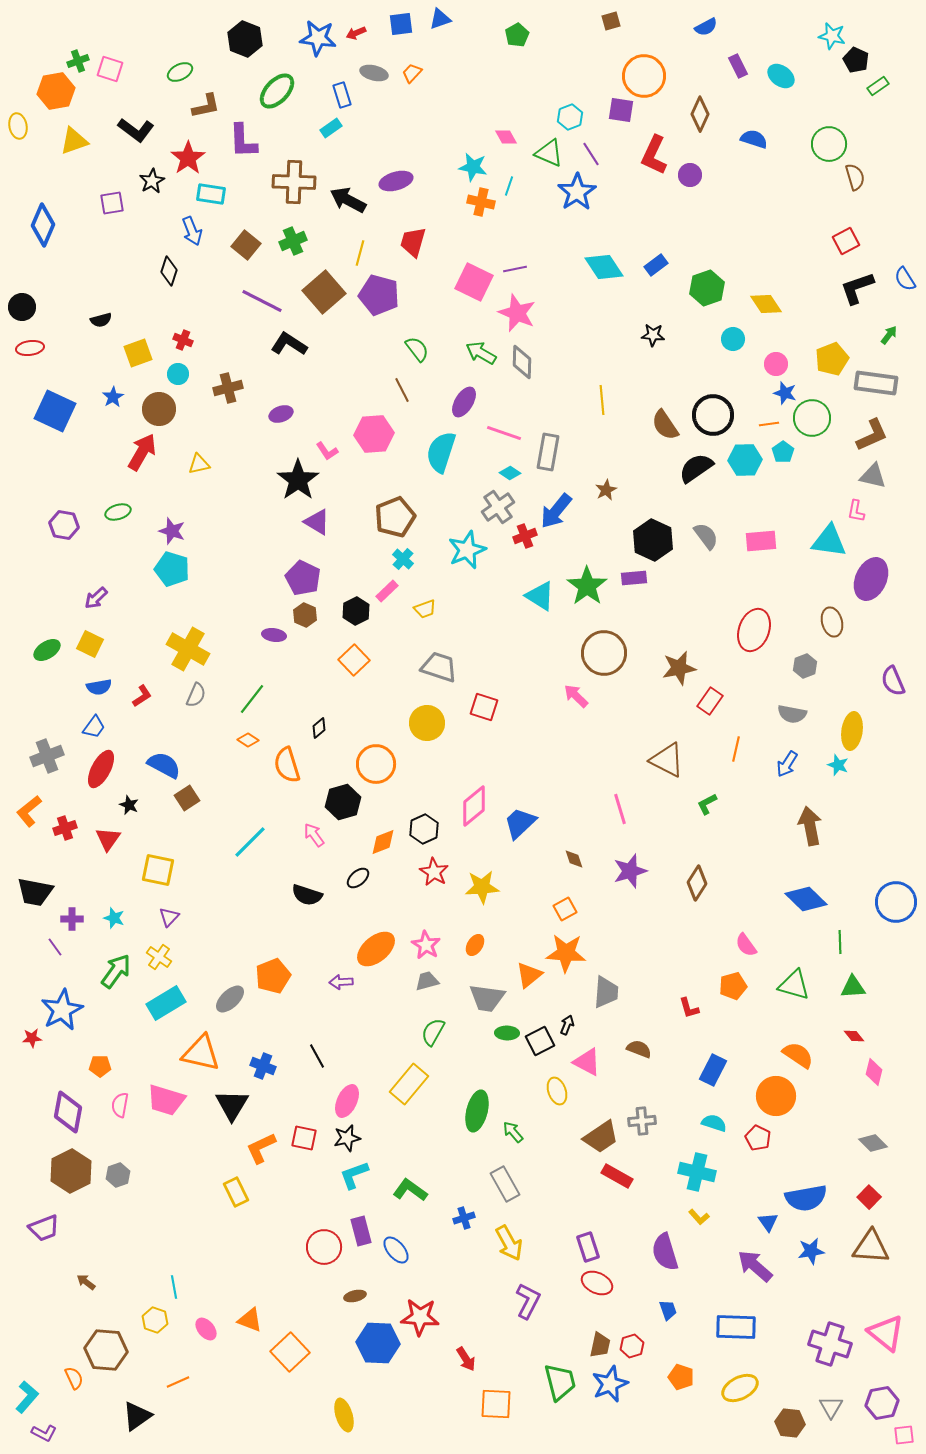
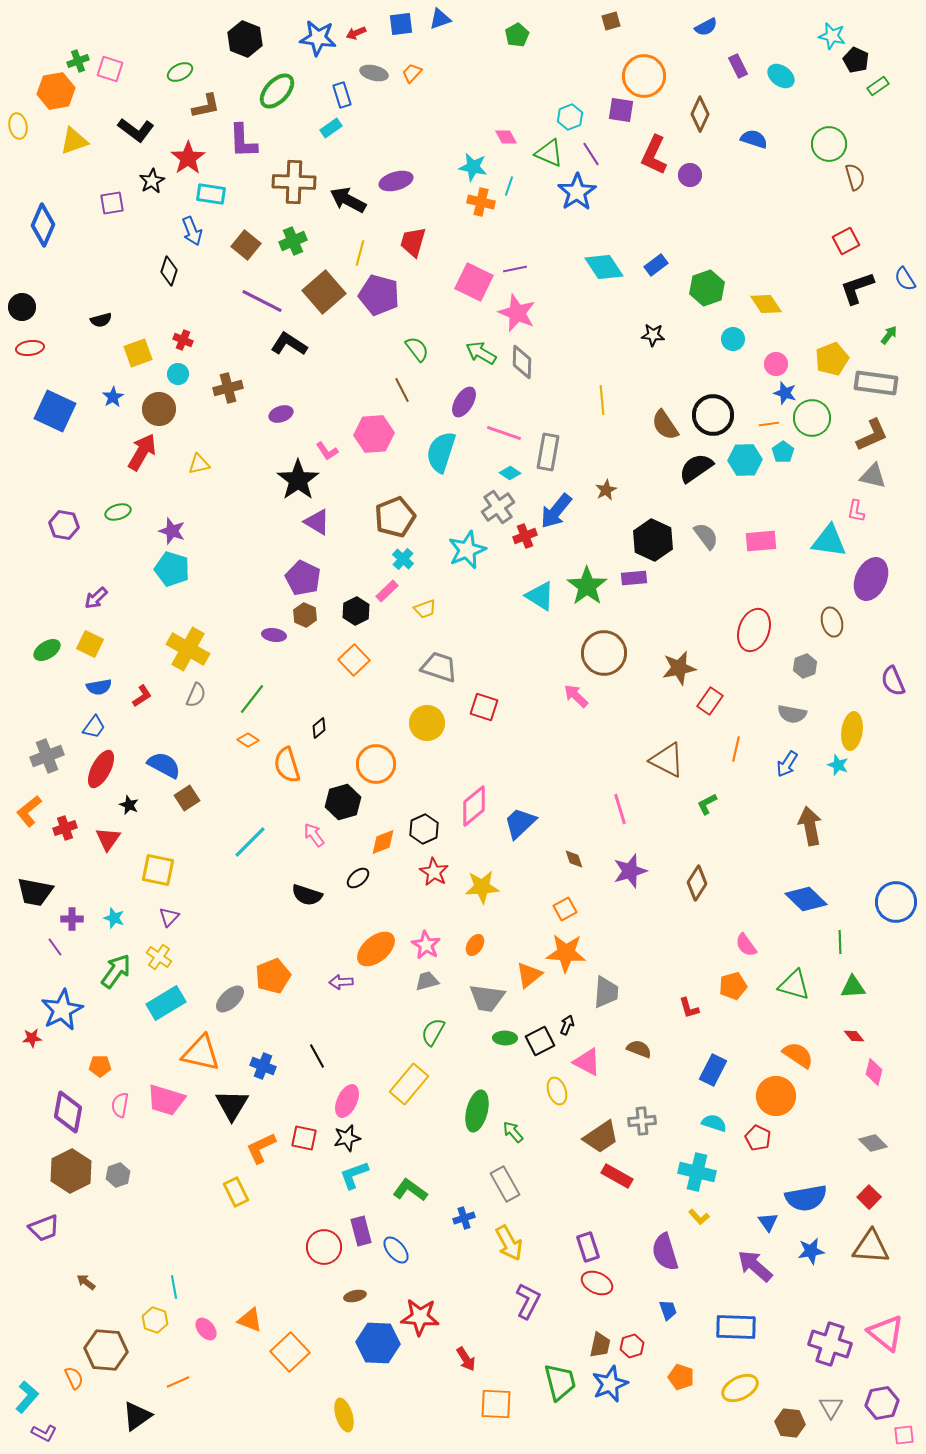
green ellipse at (507, 1033): moved 2 px left, 5 px down
